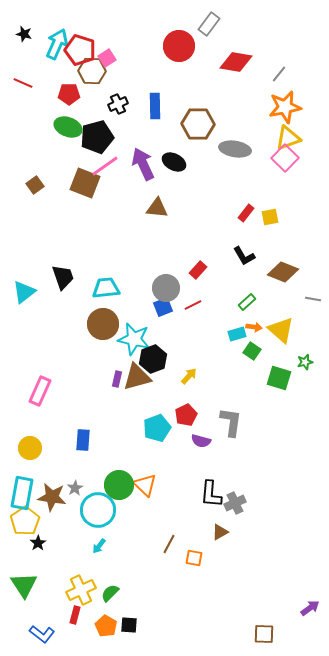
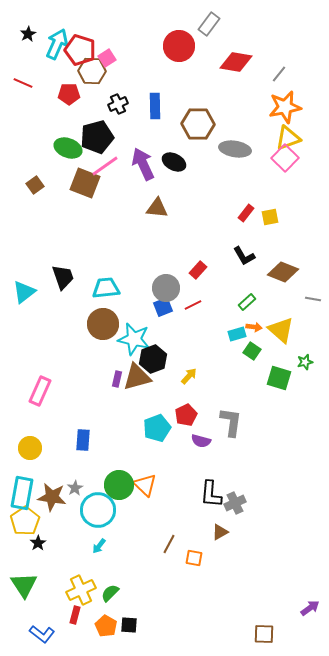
black star at (24, 34): moved 4 px right; rotated 28 degrees clockwise
green ellipse at (68, 127): moved 21 px down
